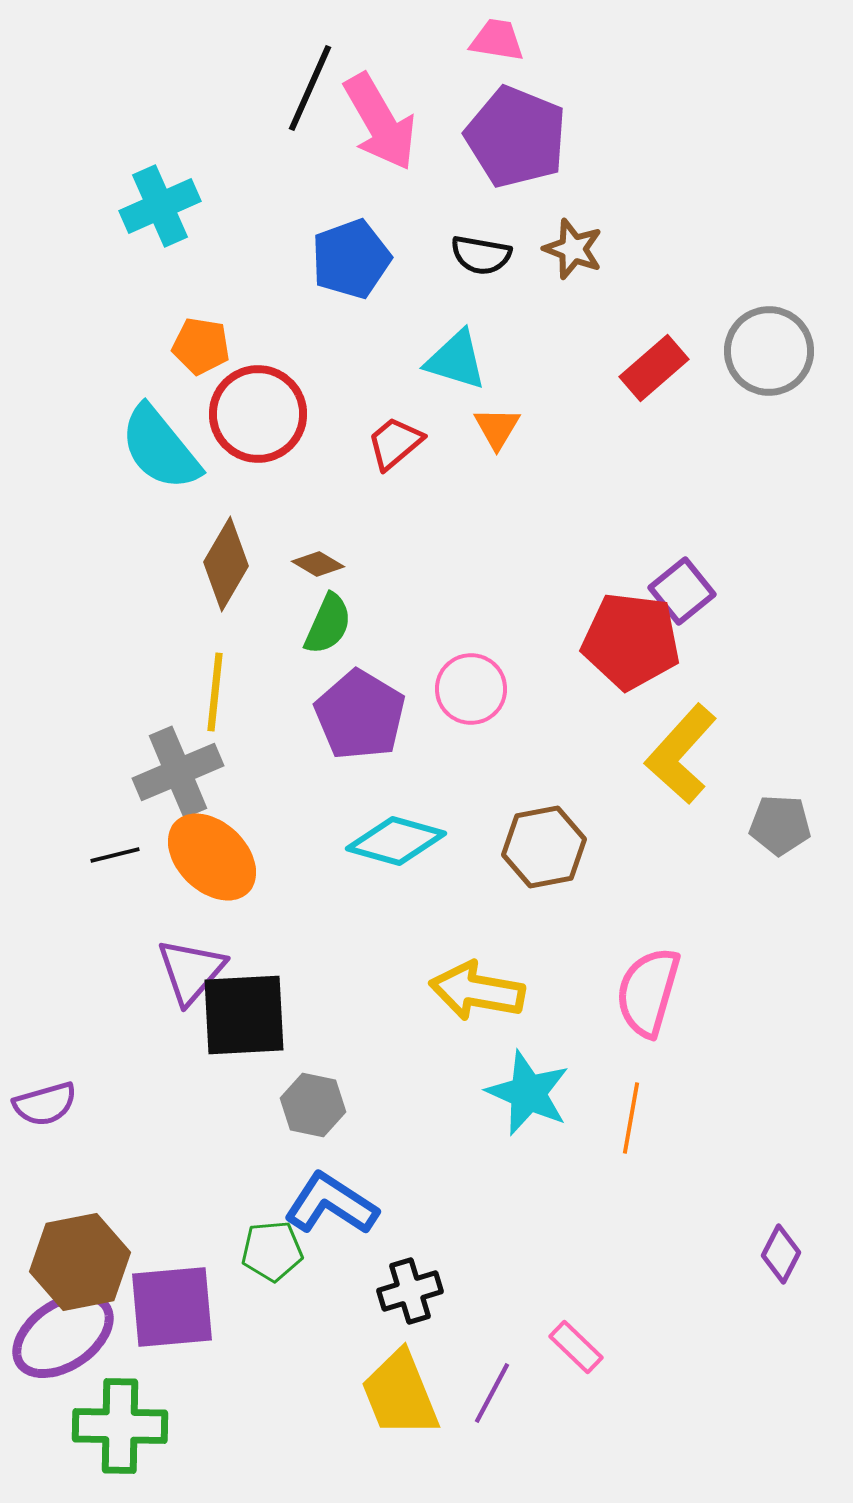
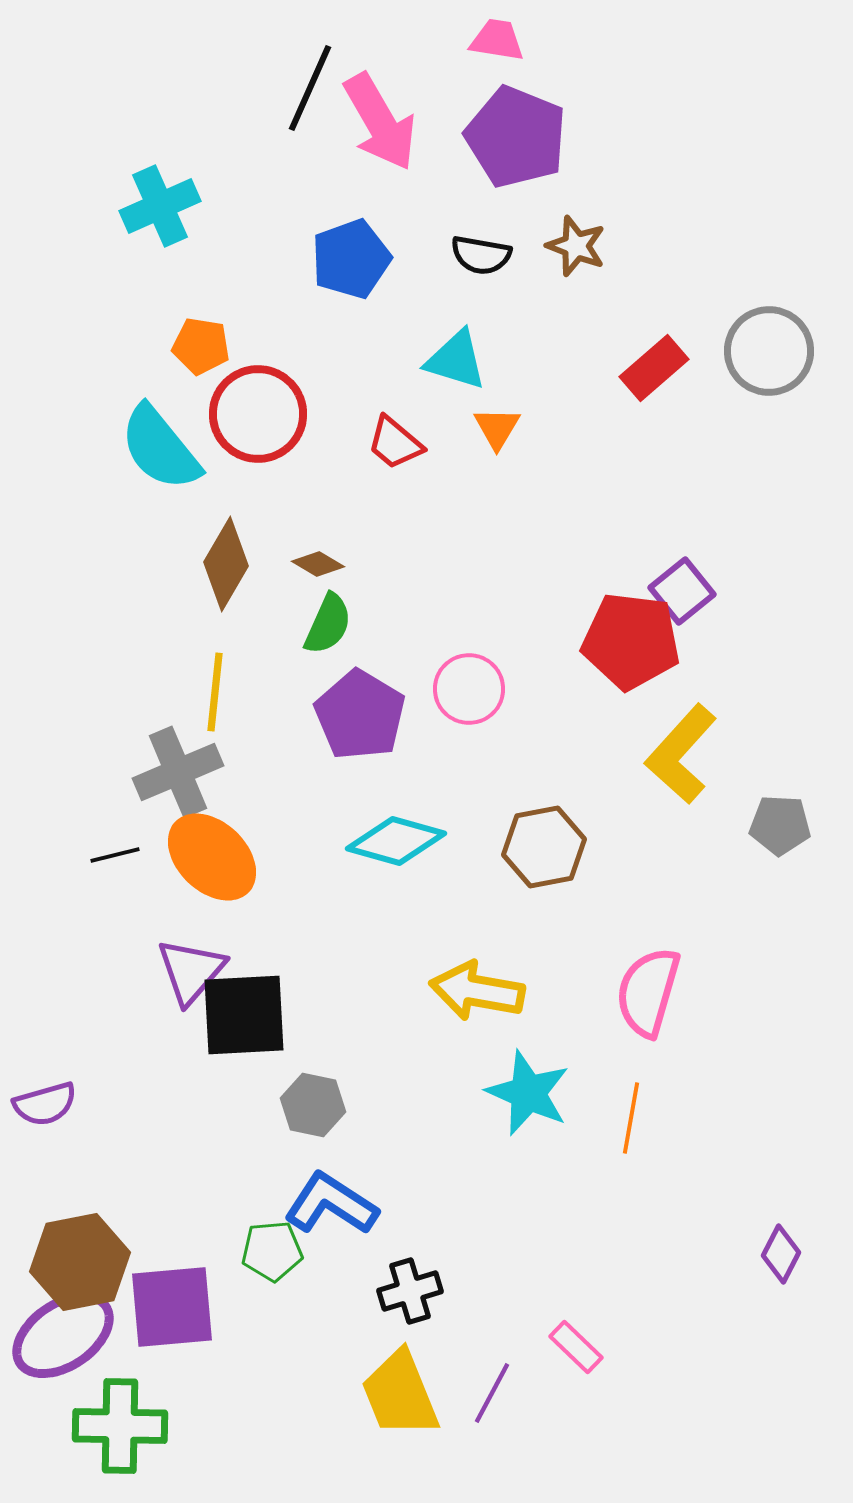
brown star at (573, 249): moved 3 px right, 3 px up
red trapezoid at (395, 443): rotated 100 degrees counterclockwise
pink circle at (471, 689): moved 2 px left
